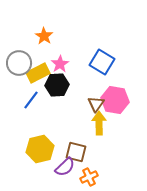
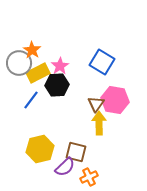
orange star: moved 12 px left, 14 px down
pink star: moved 2 px down
